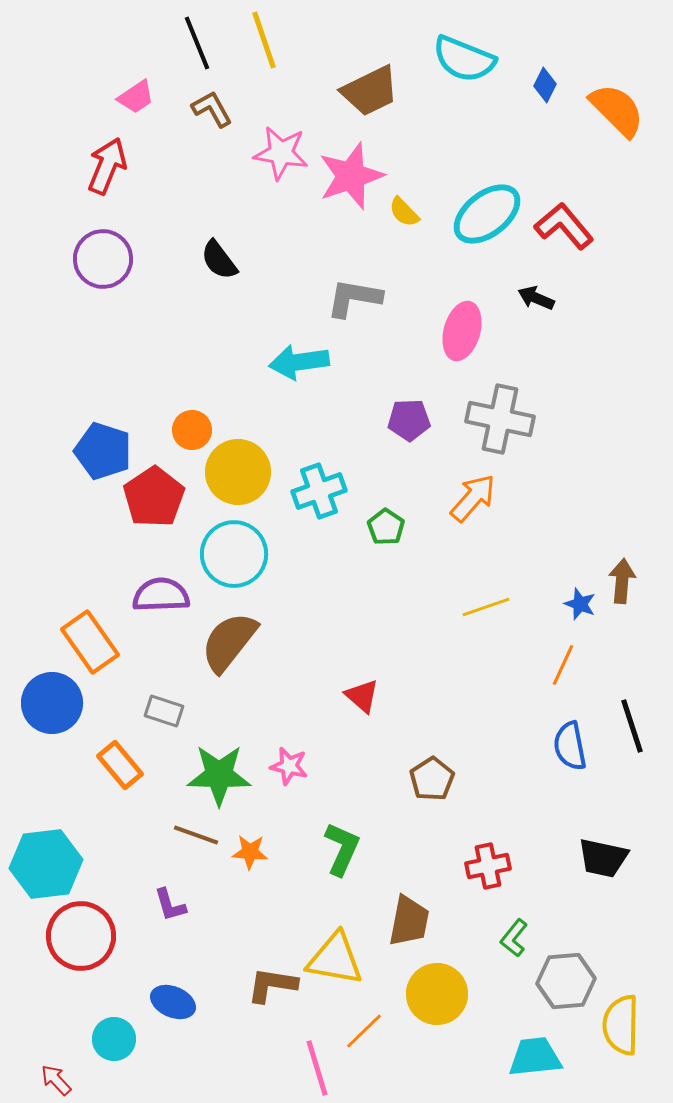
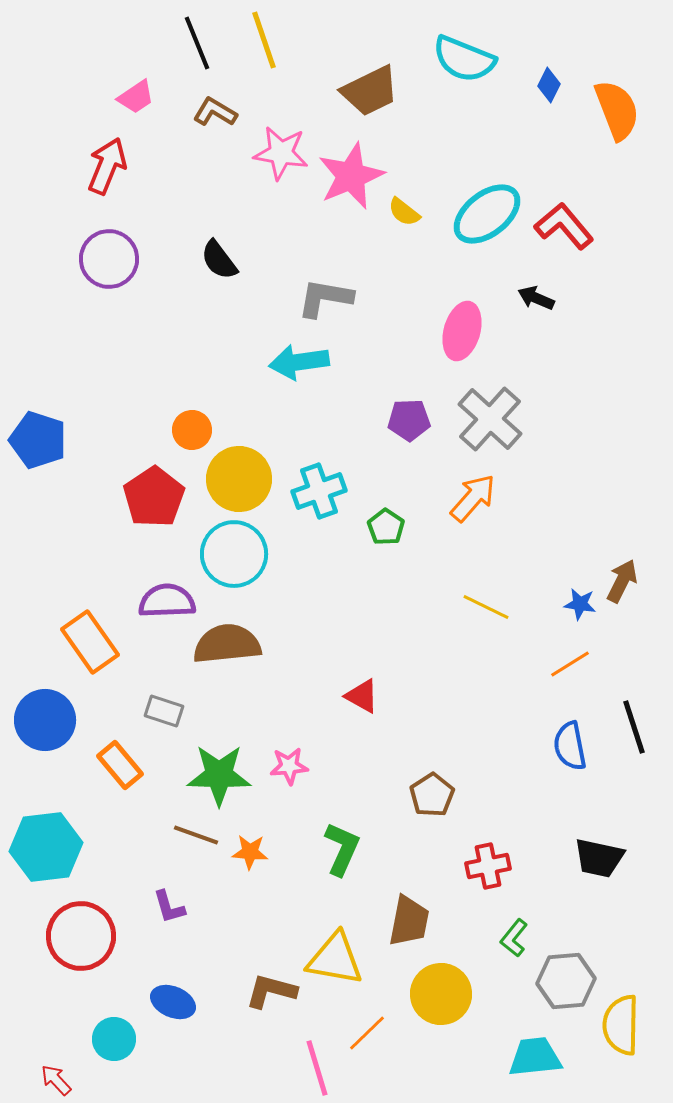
blue diamond at (545, 85): moved 4 px right
brown L-shape at (212, 109): moved 3 px right, 3 px down; rotated 30 degrees counterclockwise
orange semicircle at (617, 110): rotated 24 degrees clockwise
pink star at (351, 176): rotated 4 degrees counterclockwise
yellow semicircle at (404, 212): rotated 8 degrees counterclockwise
purple circle at (103, 259): moved 6 px right
gray L-shape at (354, 298): moved 29 px left
gray cross at (500, 419): moved 10 px left; rotated 30 degrees clockwise
blue pentagon at (103, 451): moved 65 px left, 11 px up
yellow circle at (238, 472): moved 1 px right, 7 px down
brown arrow at (622, 581): rotated 21 degrees clockwise
purple semicircle at (161, 595): moved 6 px right, 6 px down
blue star at (580, 604): rotated 12 degrees counterclockwise
yellow line at (486, 607): rotated 45 degrees clockwise
brown semicircle at (229, 642): moved 2 px left, 2 px down; rotated 46 degrees clockwise
orange line at (563, 665): moved 7 px right, 1 px up; rotated 33 degrees clockwise
red triangle at (362, 696): rotated 12 degrees counterclockwise
blue circle at (52, 703): moved 7 px left, 17 px down
black line at (632, 726): moved 2 px right, 1 px down
pink star at (289, 766): rotated 18 degrees counterclockwise
brown pentagon at (432, 779): moved 16 px down
black trapezoid at (603, 858): moved 4 px left
cyan hexagon at (46, 864): moved 17 px up
purple L-shape at (170, 905): moved 1 px left, 2 px down
brown L-shape at (272, 985): moved 1 px left, 6 px down; rotated 6 degrees clockwise
yellow circle at (437, 994): moved 4 px right
orange line at (364, 1031): moved 3 px right, 2 px down
